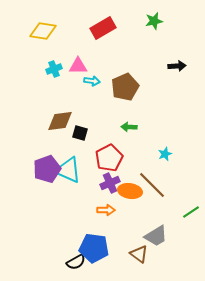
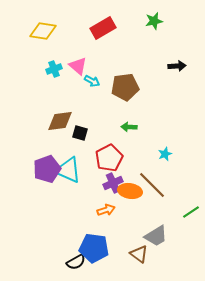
pink triangle: rotated 42 degrees clockwise
cyan arrow: rotated 21 degrees clockwise
brown pentagon: rotated 16 degrees clockwise
purple cross: moved 3 px right
orange arrow: rotated 18 degrees counterclockwise
